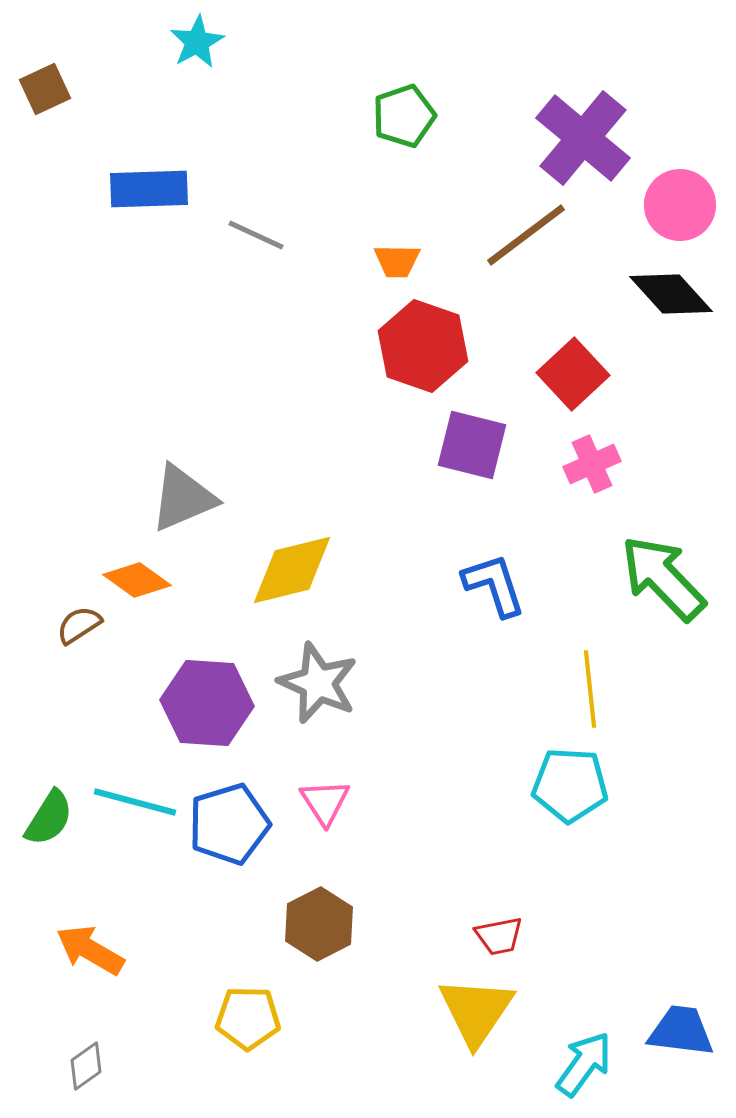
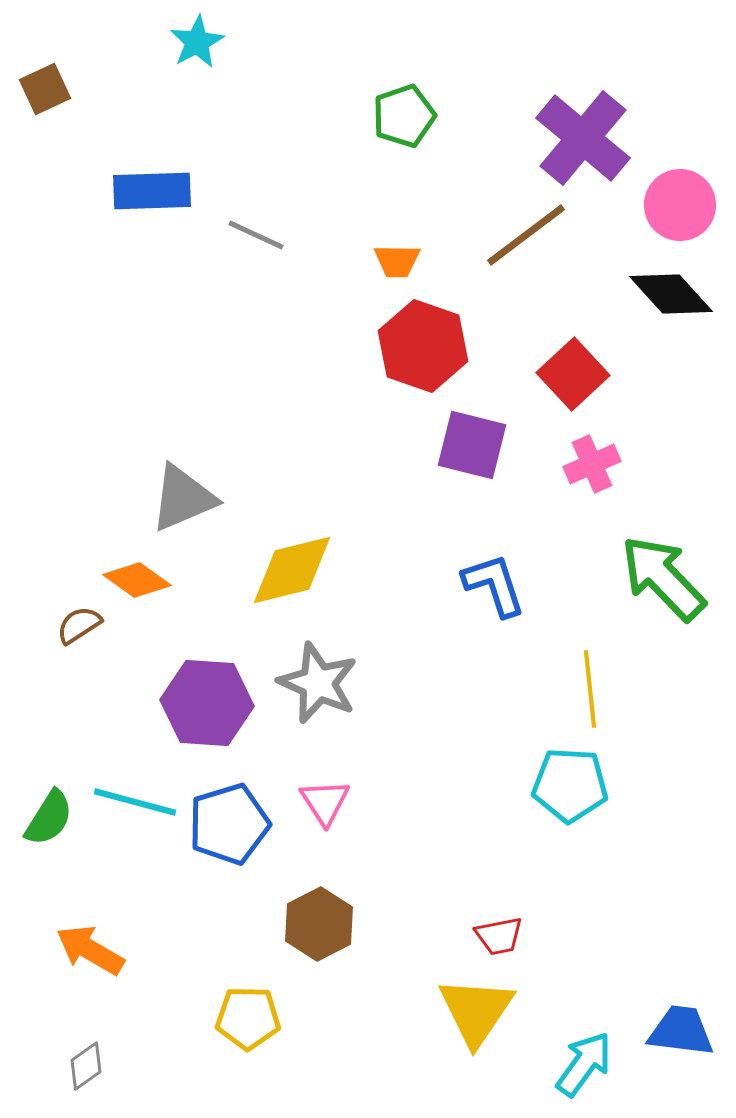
blue rectangle: moved 3 px right, 2 px down
